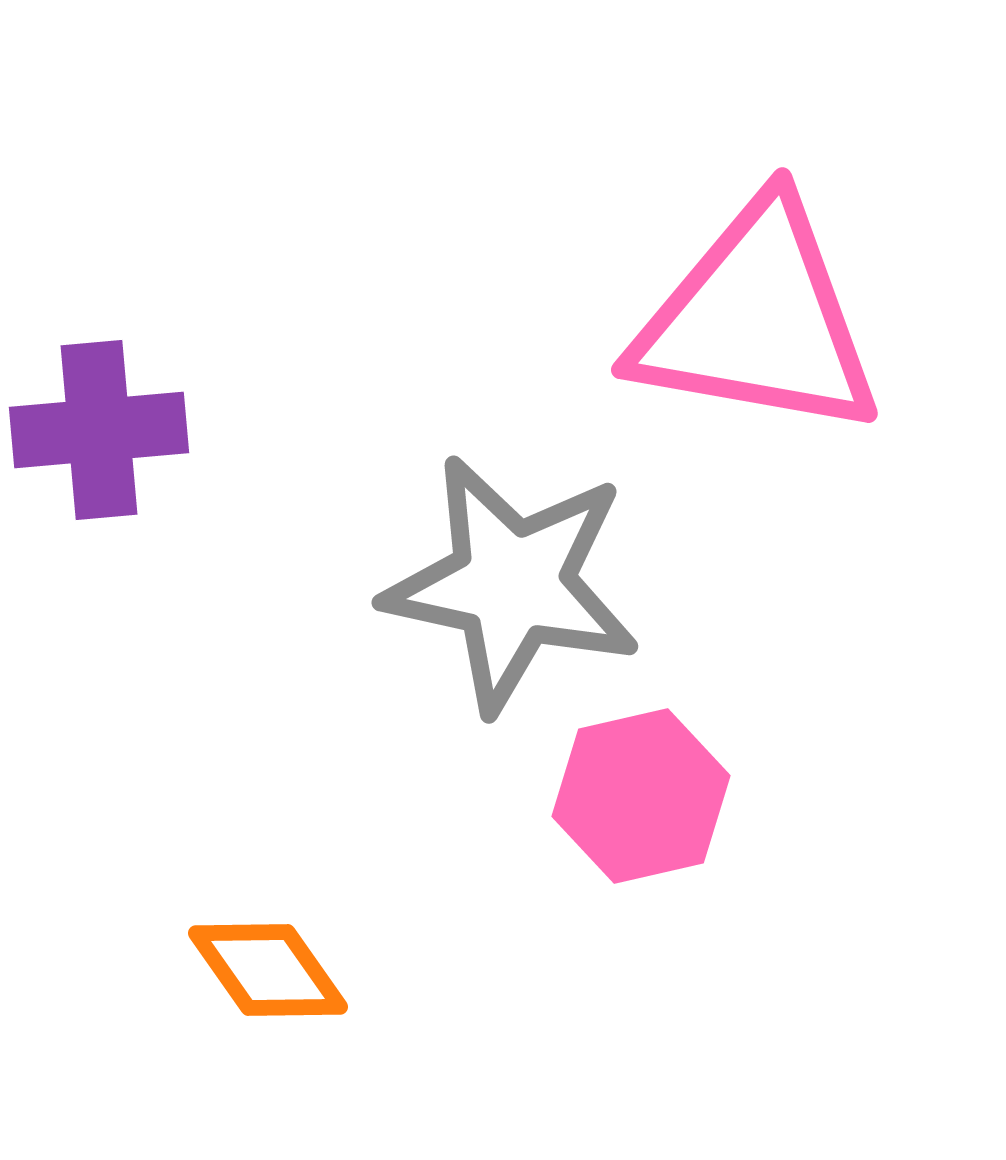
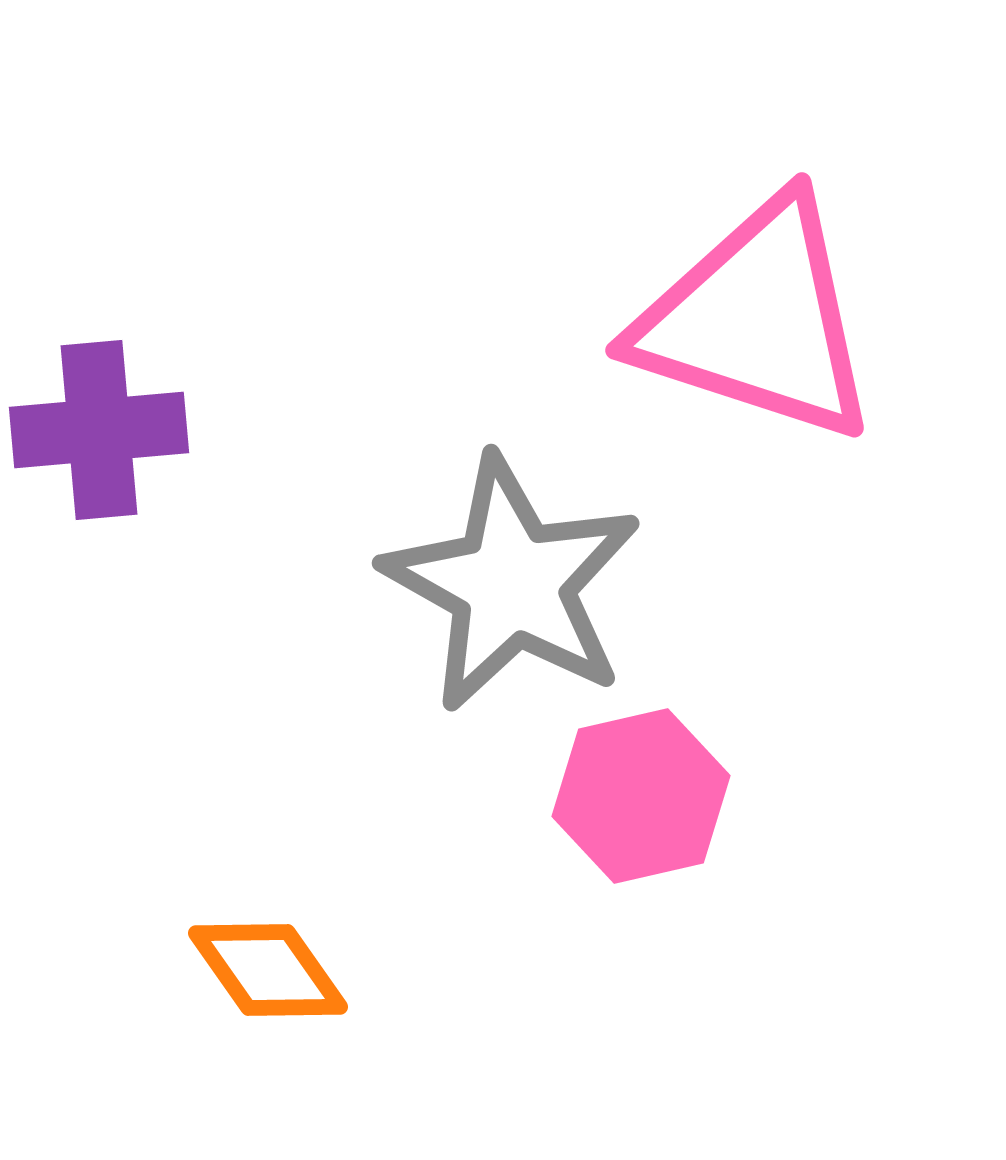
pink triangle: rotated 8 degrees clockwise
gray star: rotated 17 degrees clockwise
